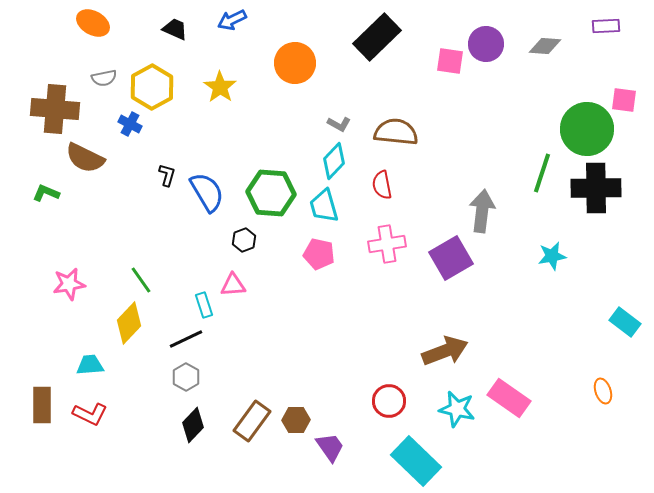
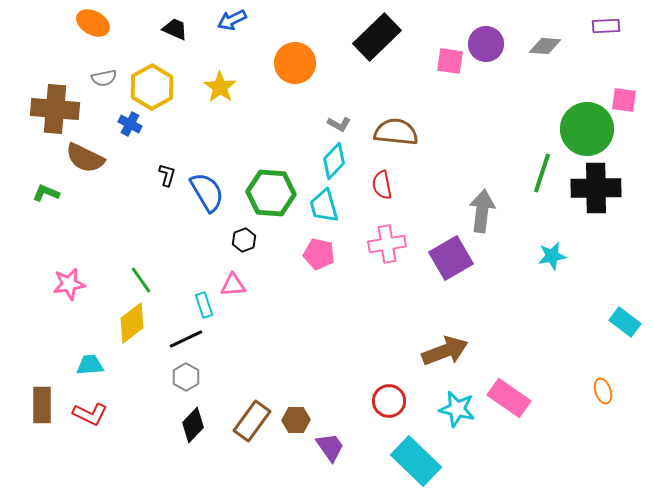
yellow diamond at (129, 323): moved 3 px right; rotated 9 degrees clockwise
